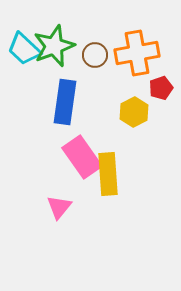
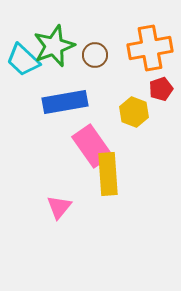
cyan trapezoid: moved 1 px left, 11 px down
orange cross: moved 13 px right, 5 px up
red pentagon: moved 1 px down
blue rectangle: rotated 72 degrees clockwise
yellow hexagon: rotated 12 degrees counterclockwise
pink rectangle: moved 10 px right, 11 px up
